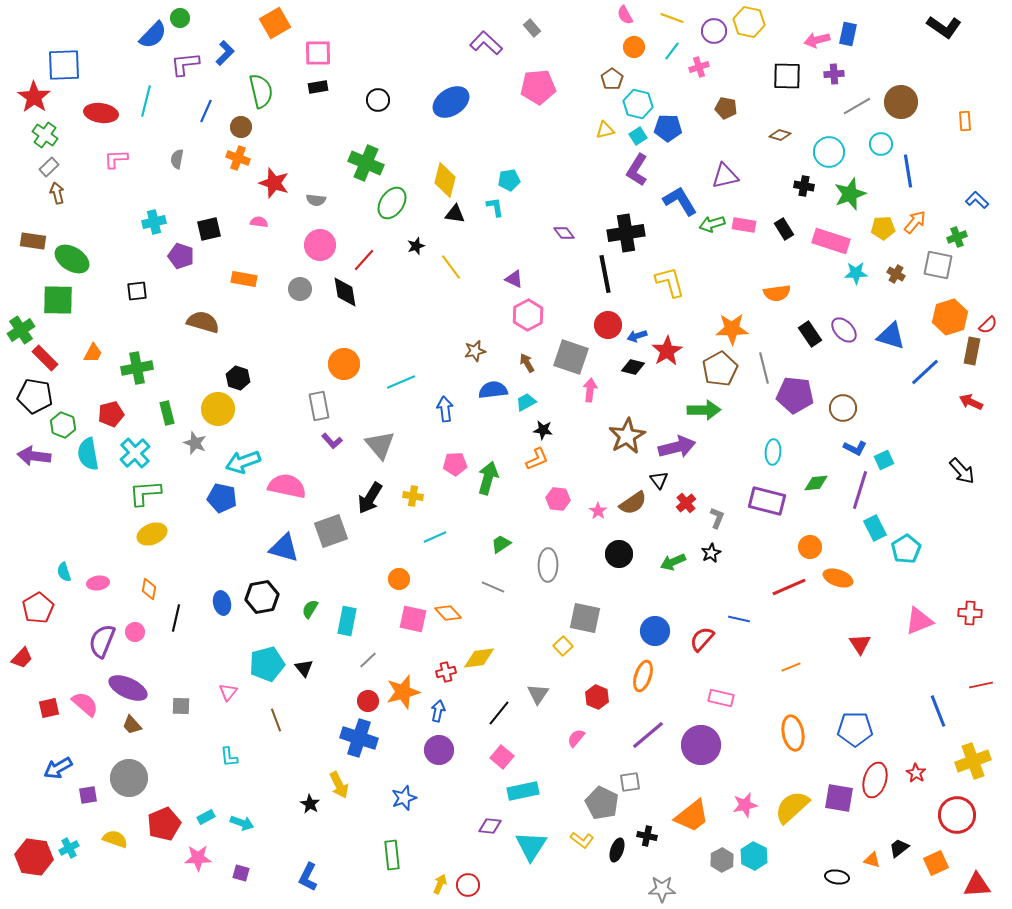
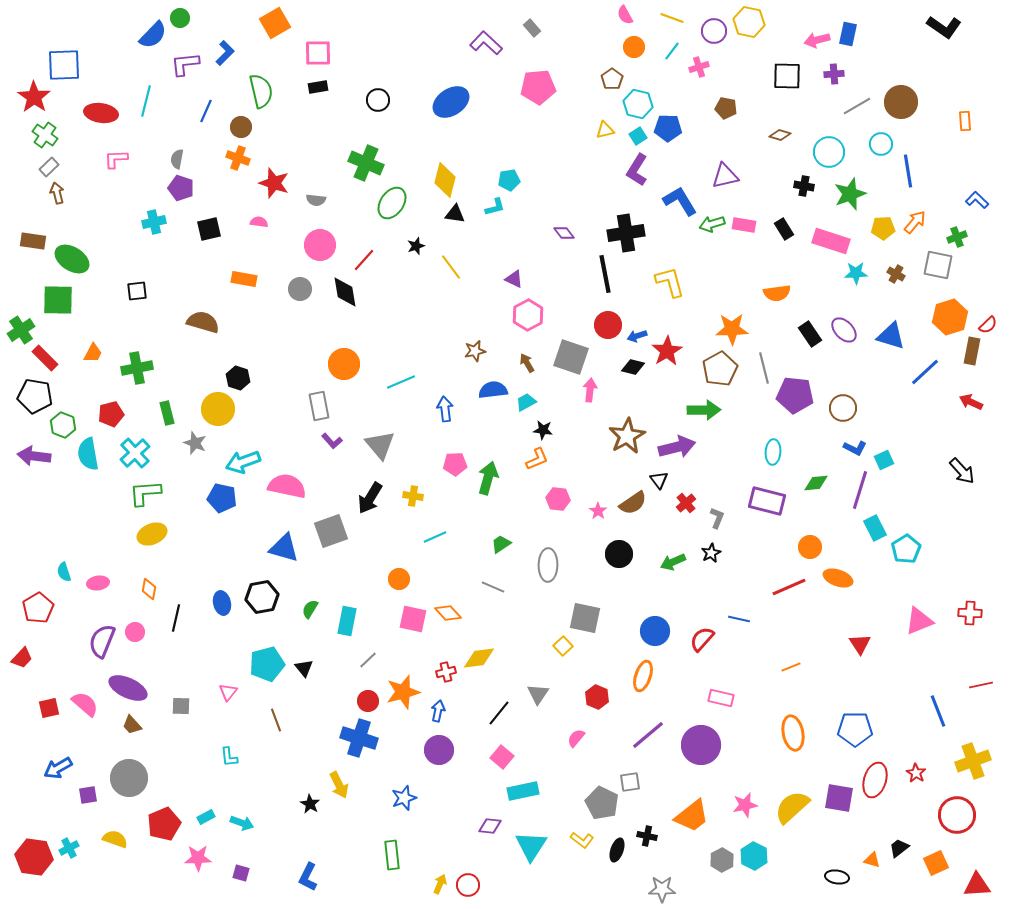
cyan L-shape at (495, 207): rotated 85 degrees clockwise
purple pentagon at (181, 256): moved 68 px up
